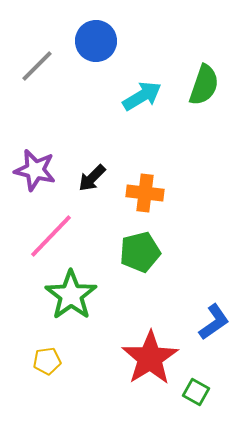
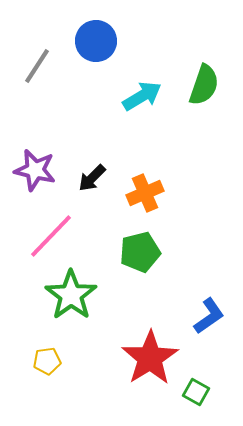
gray line: rotated 12 degrees counterclockwise
orange cross: rotated 30 degrees counterclockwise
blue L-shape: moved 5 px left, 6 px up
